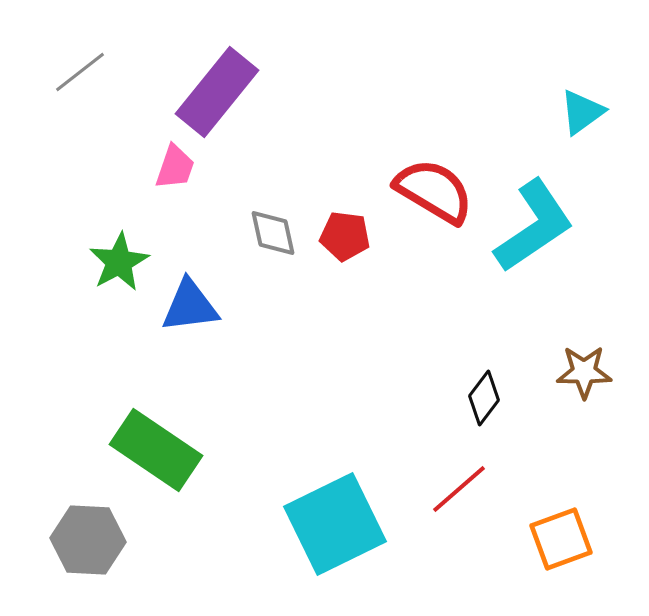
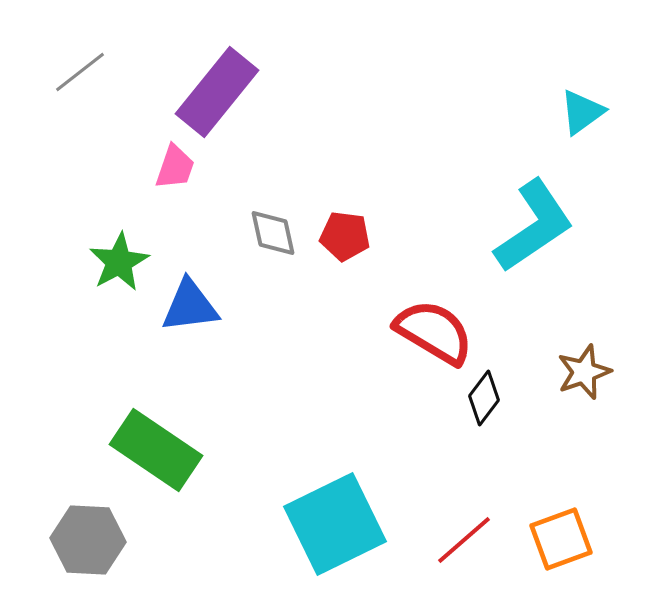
red semicircle: moved 141 px down
brown star: rotated 20 degrees counterclockwise
red line: moved 5 px right, 51 px down
